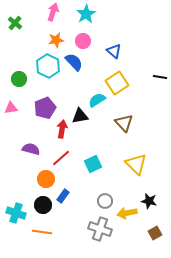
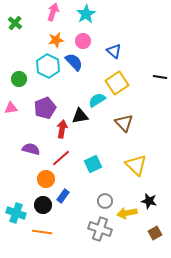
yellow triangle: moved 1 px down
